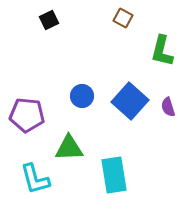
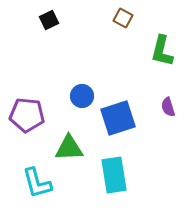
blue square: moved 12 px left, 17 px down; rotated 30 degrees clockwise
cyan L-shape: moved 2 px right, 4 px down
